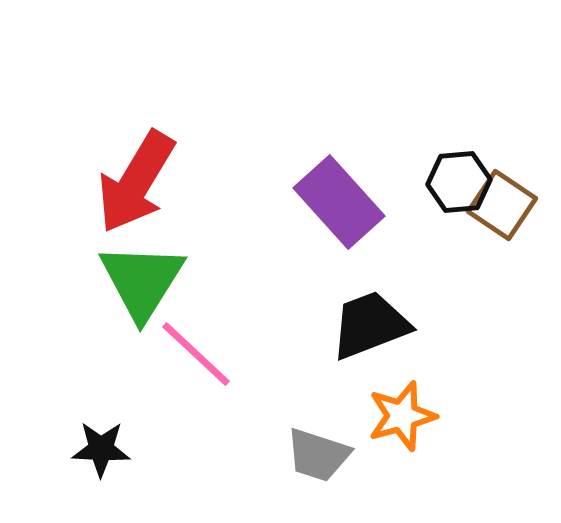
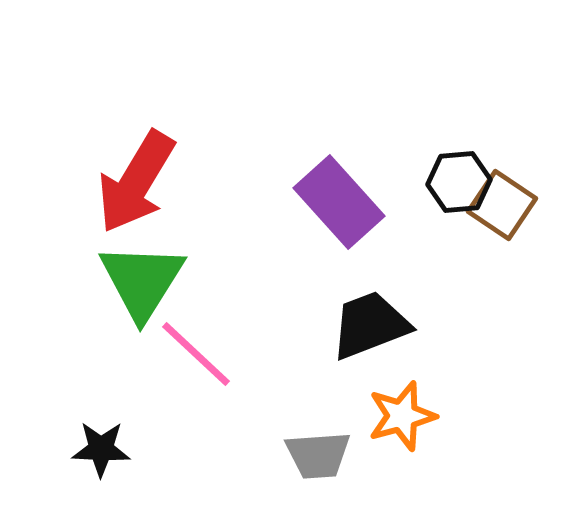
gray trapezoid: rotated 22 degrees counterclockwise
